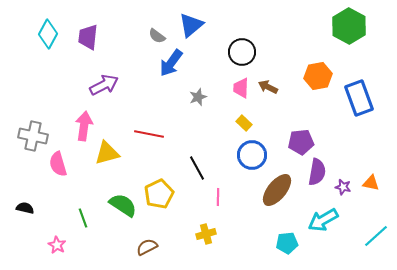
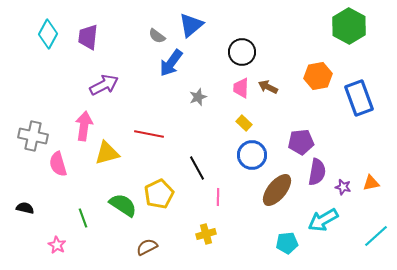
orange triangle: rotated 24 degrees counterclockwise
